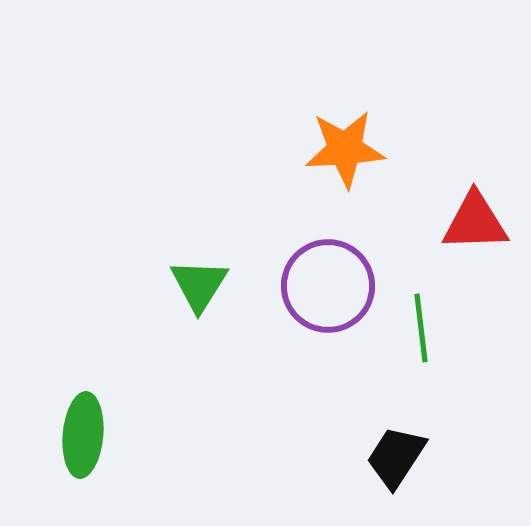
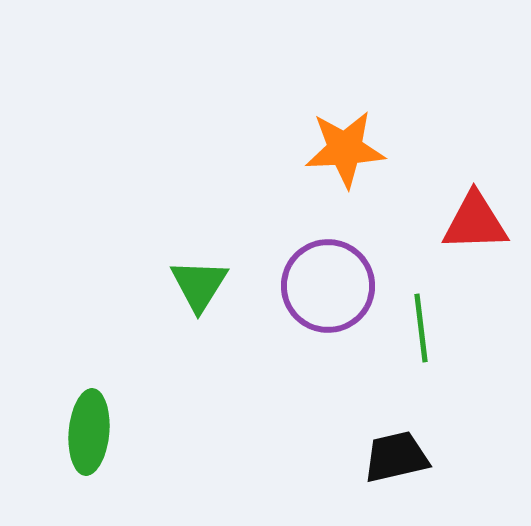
green ellipse: moved 6 px right, 3 px up
black trapezoid: rotated 44 degrees clockwise
